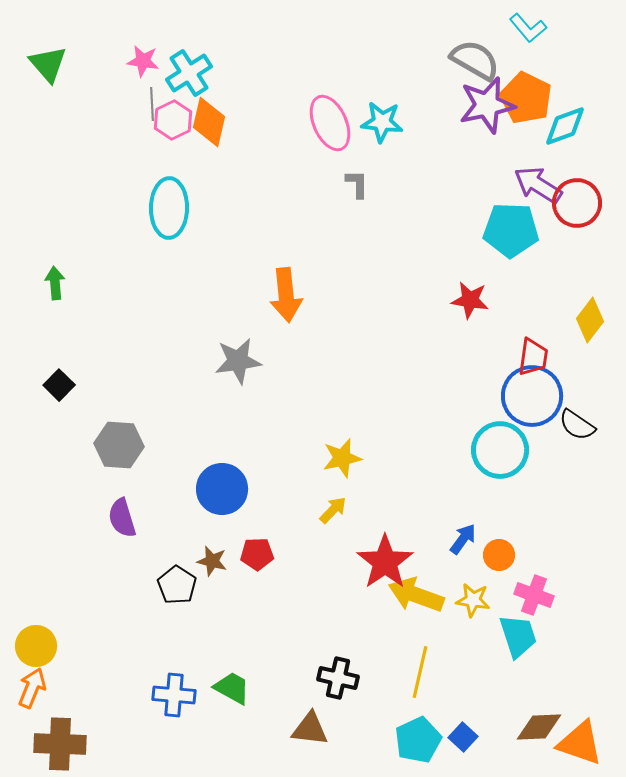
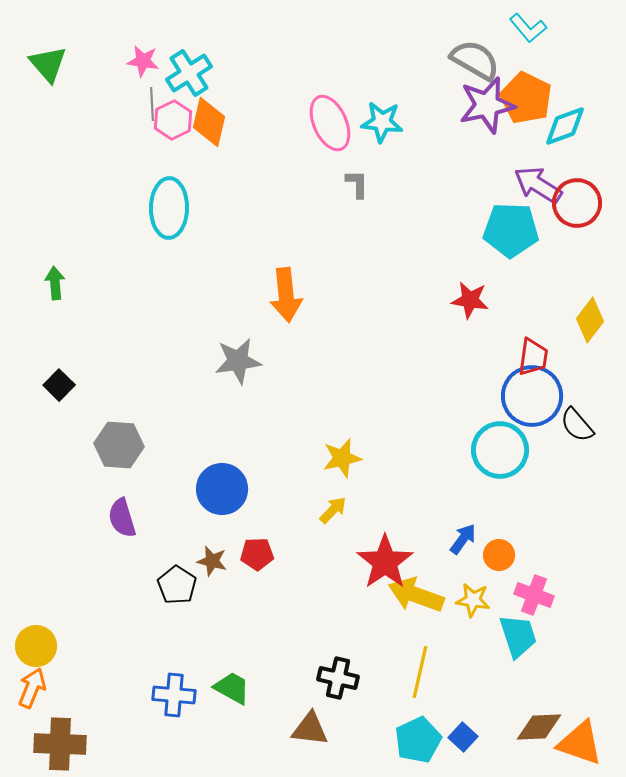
black semicircle at (577, 425): rotated 15 degrees clockwise
